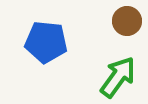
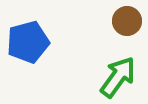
blue pentagon: moved 18 px left; rotated 21 degrees counterclockwise
